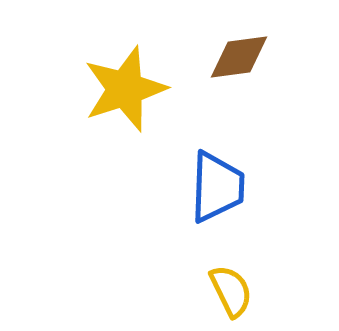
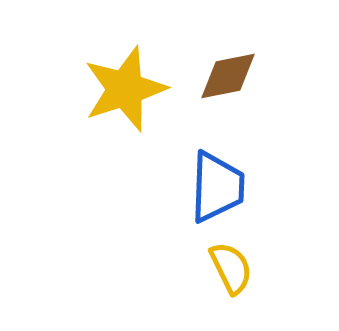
brown diamond: moved 11 px left, 19 px down; rotated 4 degrees counterclockwise
yellow semicircle: moved 23 px up
